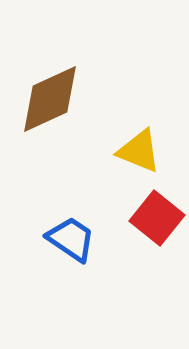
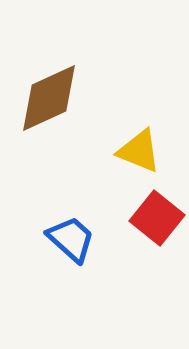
brown diamond: moved 1 px left, 1 px up
blue trapezoid: rotated 8 degrees clockwise
